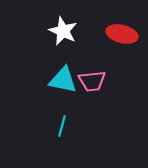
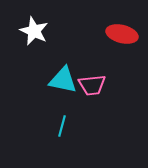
white star: moved 29 px left
pink trapezoid: moved 4 px down
